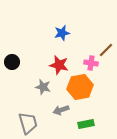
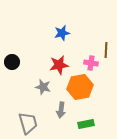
brown line: rotated 42 degrees counterclockwise
red star: rotated 24 degrees counterclockwise
gray arrow: rotated 63 degrees counterclockwise
